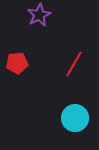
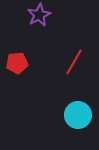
red line: moved 2 px up
cyan circle: moved 3 px right, 3 px up
